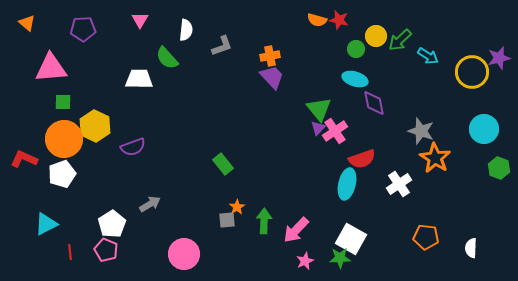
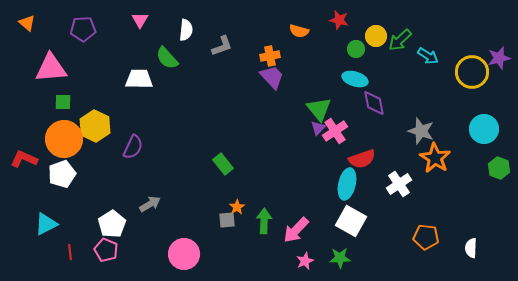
orange semicircle at (317, 20): moved 18 px left, 11 px down
purple semicircle at (133, 147): rotated 45 degrees counterclockwise
white square at (351, 239): moved 18 px up
